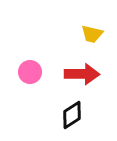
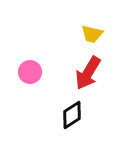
red arrow: moved 6 px right, 1 px up; rotated 120 degrees clockwise
